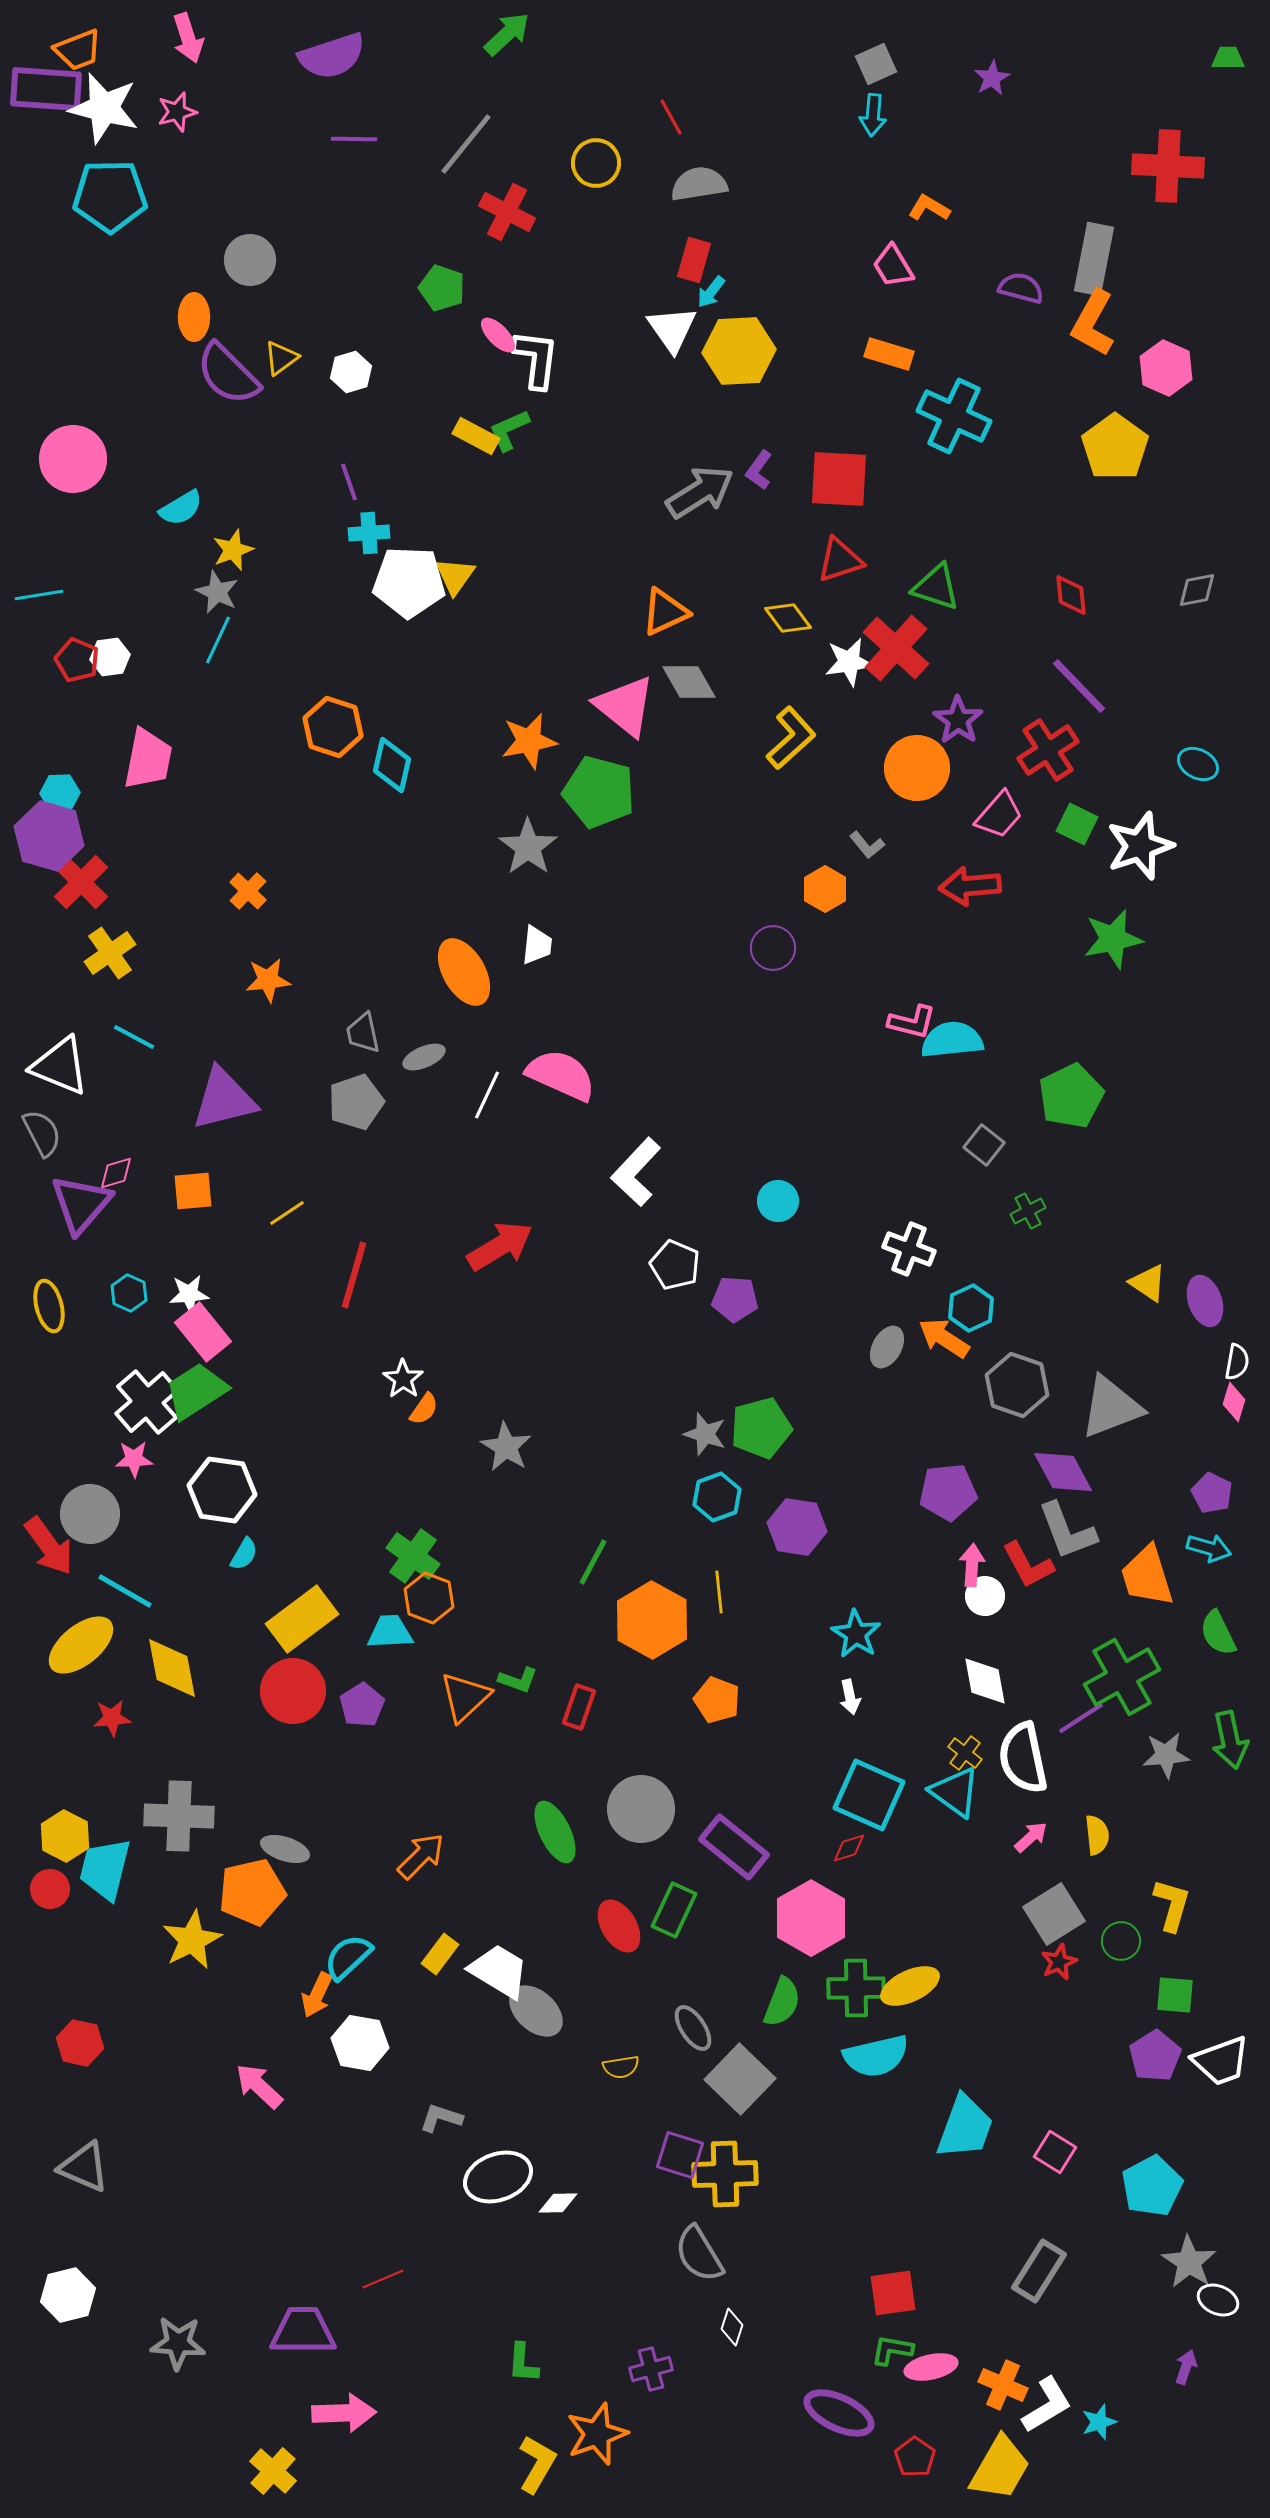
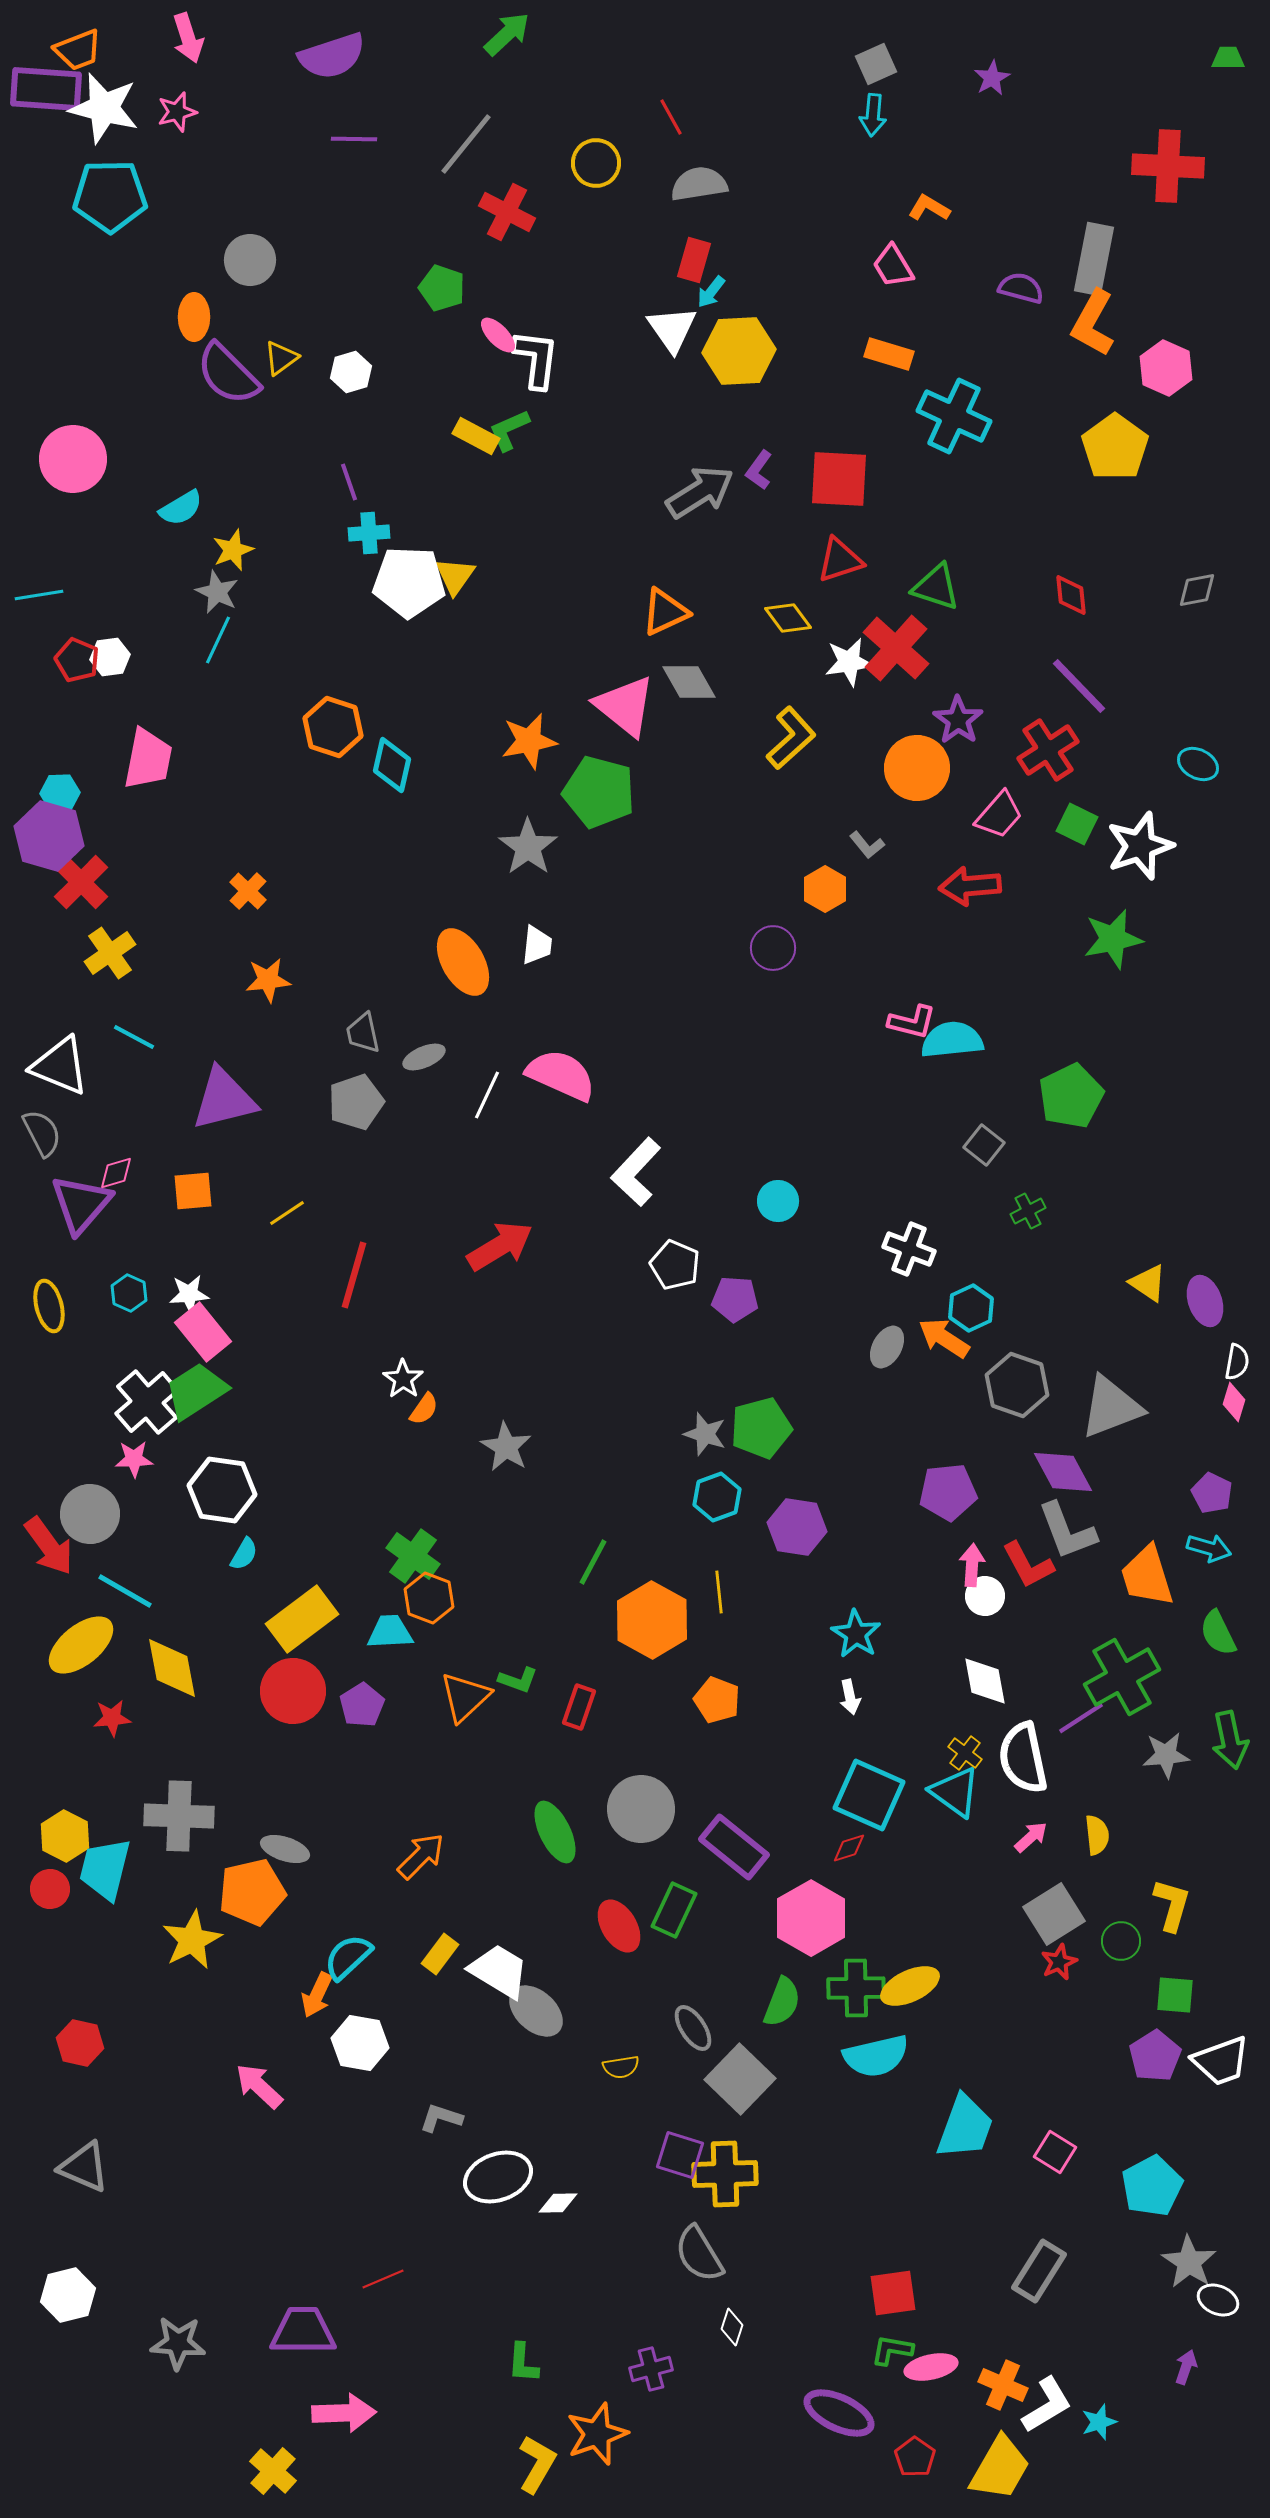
orange ellipse at (464, 972): moved 1 px left, 10 px up
